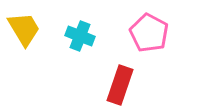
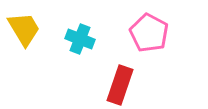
cyan cross: moved 3 px down
